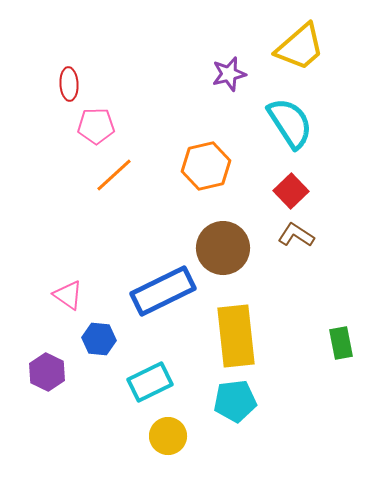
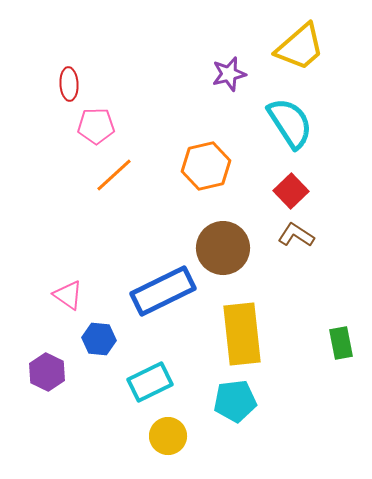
yellow rectangle: moved 6 px right, 2 px up
